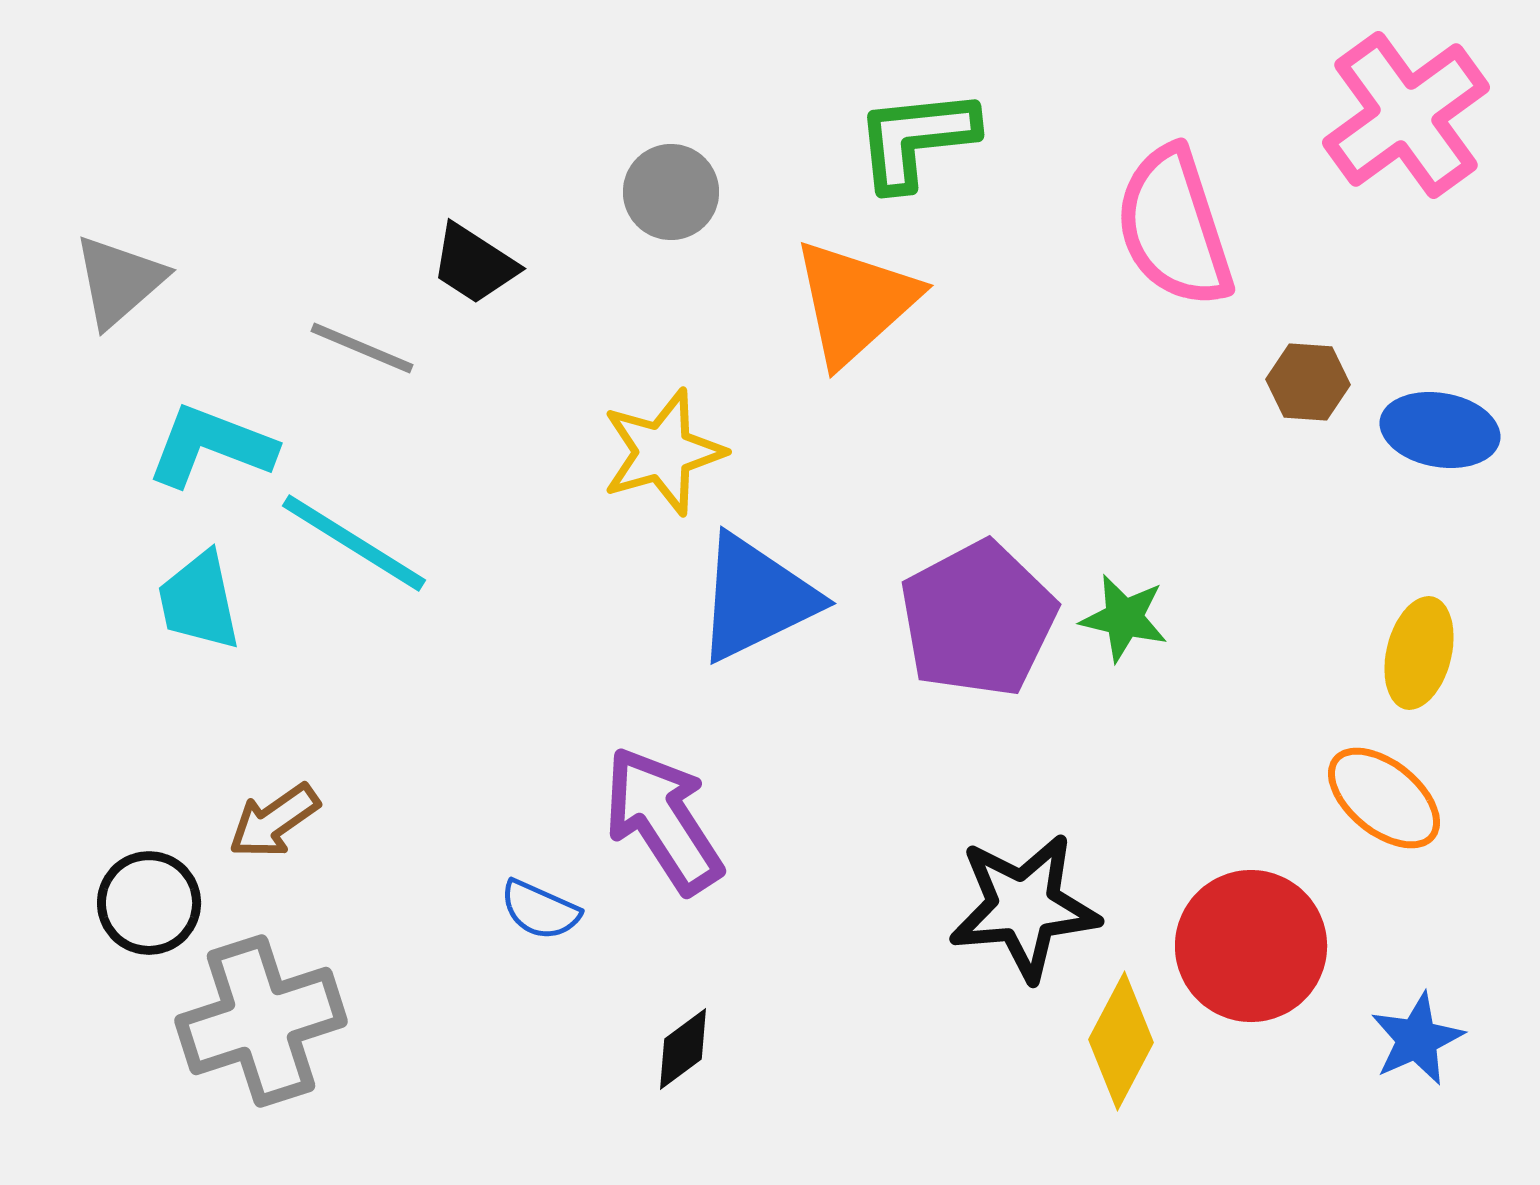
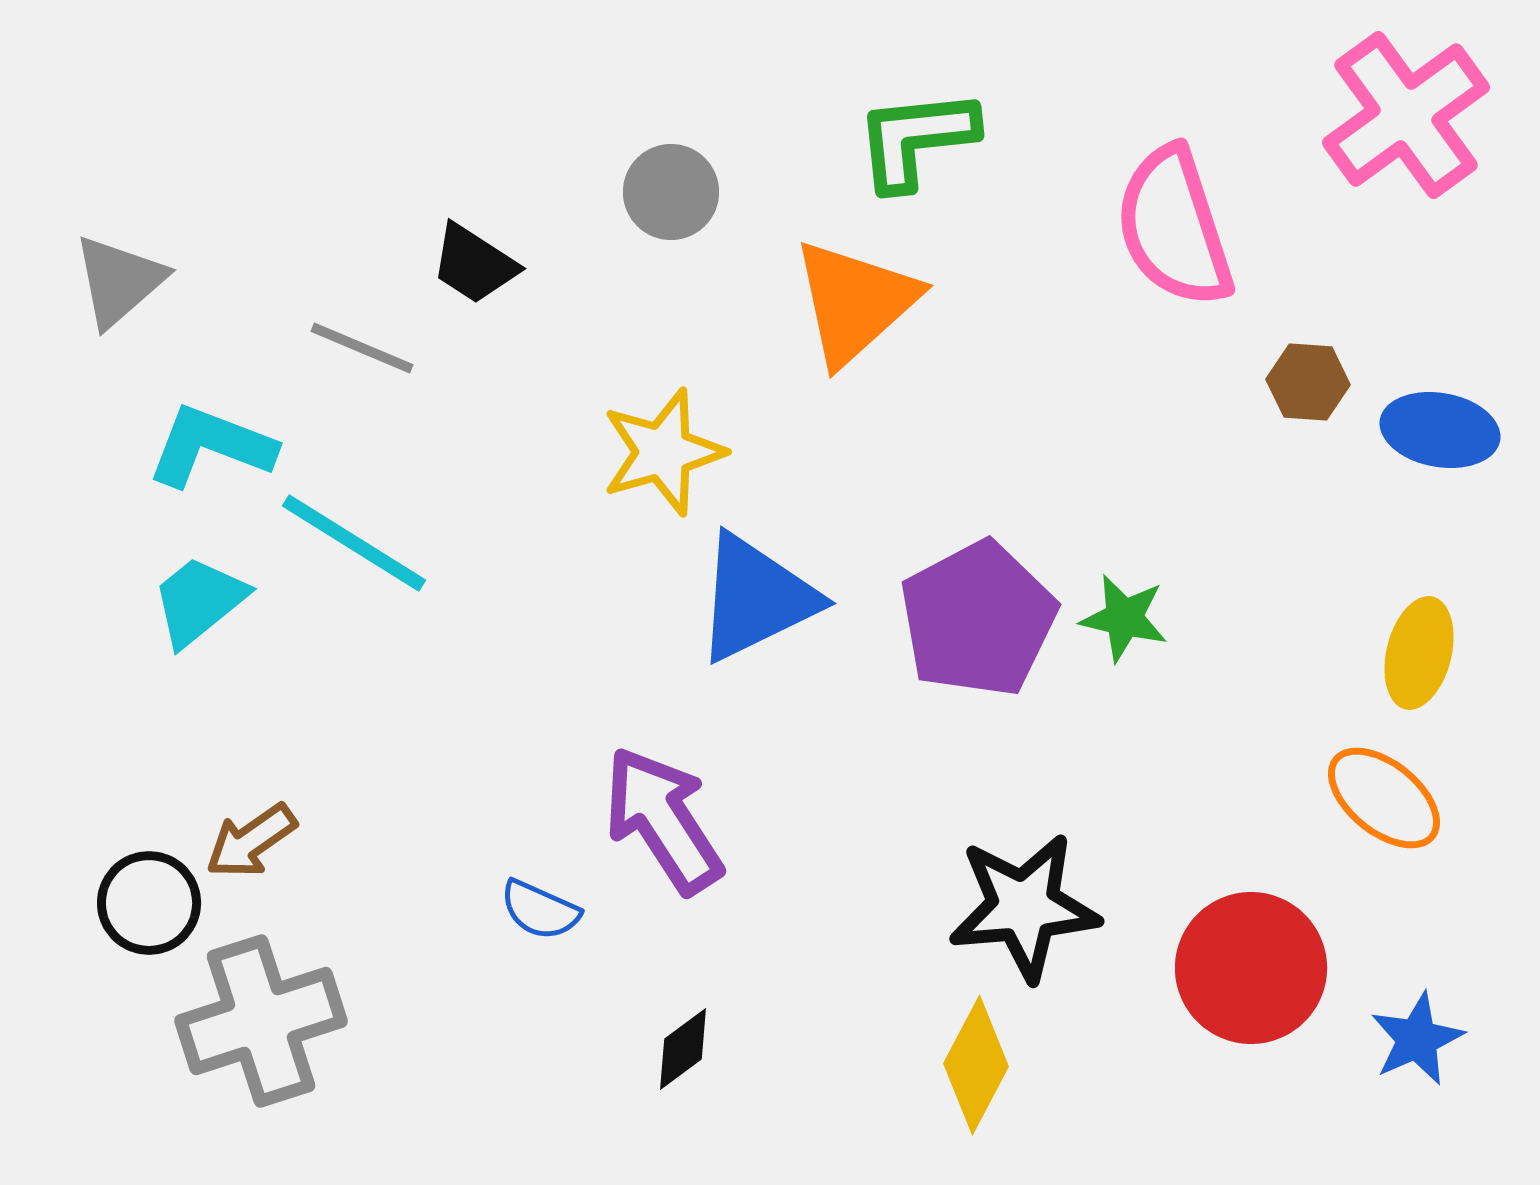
cyan trapezoid: rotated 63 degrees clockwise
brown arrow: moved 23 px left, 20 px down
red circle: moved 22 px down
yellow diamond: moved 145 px left, 24 px down
